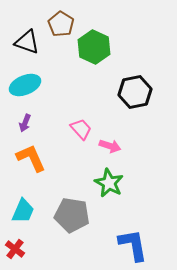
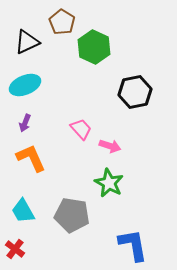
brown pentagon: moved 1 px right, 2 px up
black triangle: rotated 44 degrees counterclockwise
cyan trapezoid: rotated 128 degrees clockwise
